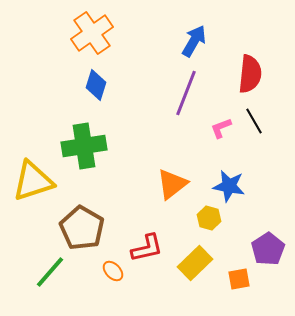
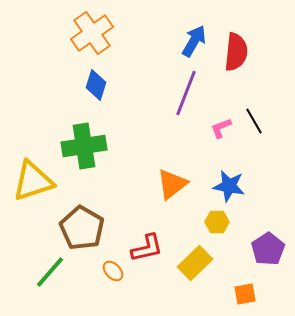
red semicircle: moved 14 px left, 22 px up
yellow hexagon: moved 8 px right, 4 px down; rotated 15 degrees counterclockwise
orange square: moved 6 px right, 15 px down
